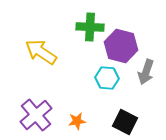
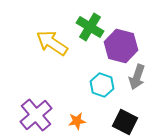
green cross: rotated 28 degrees clockwise
yellow arrow: moved 11 px right, 9 px up
gray arrow: moved 9 px left, 5 px down
cyan hexagon: moved 5 px left, 7 px down; rotated 15 degrees clockwise
